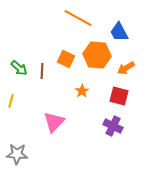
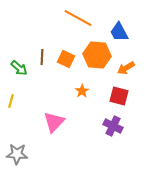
brown line: moved 14 px up
